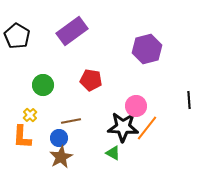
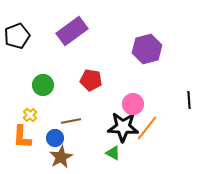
black pentagon: rotated 20 degrees clockwise
pink circle: moved 3 px left, 2 px up
blue circle: moved 4 px left
